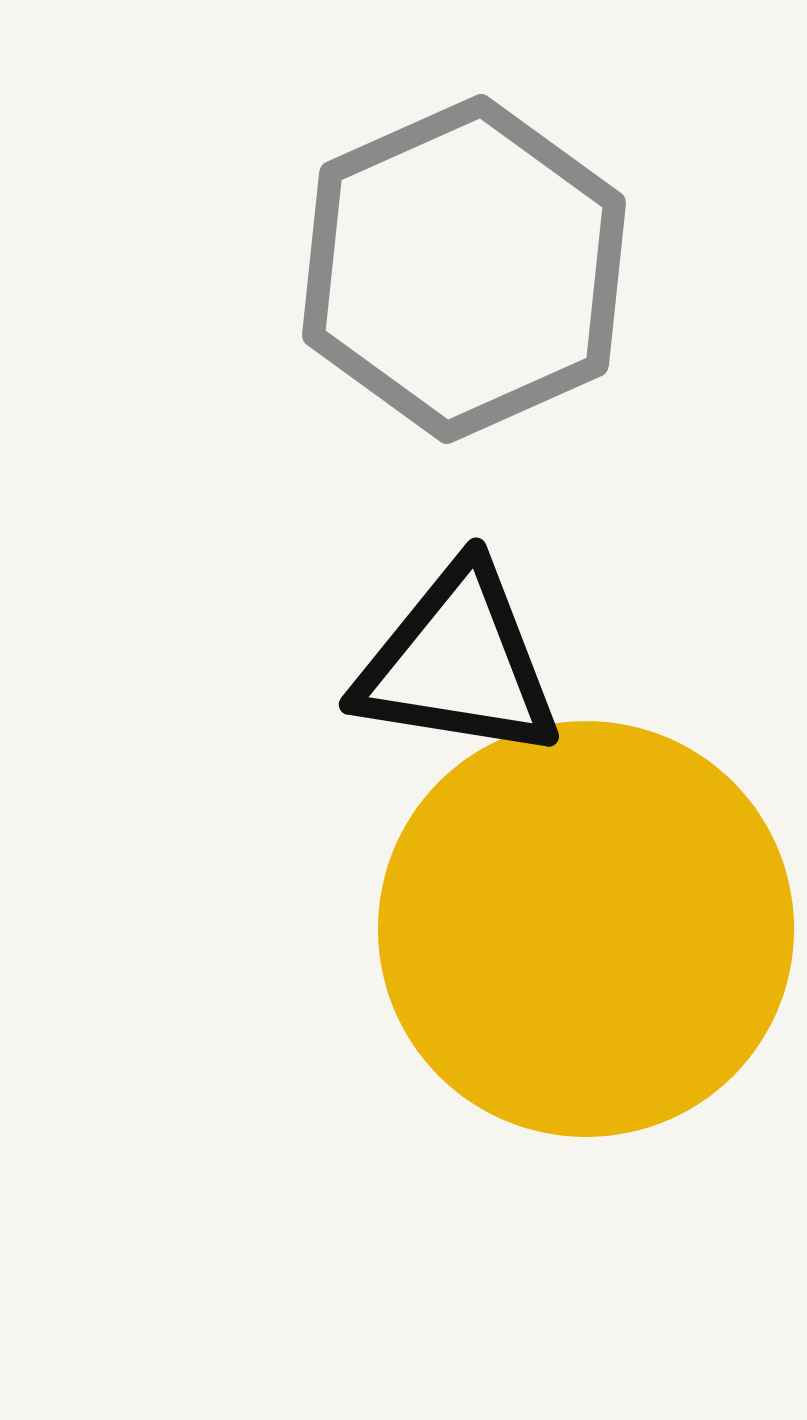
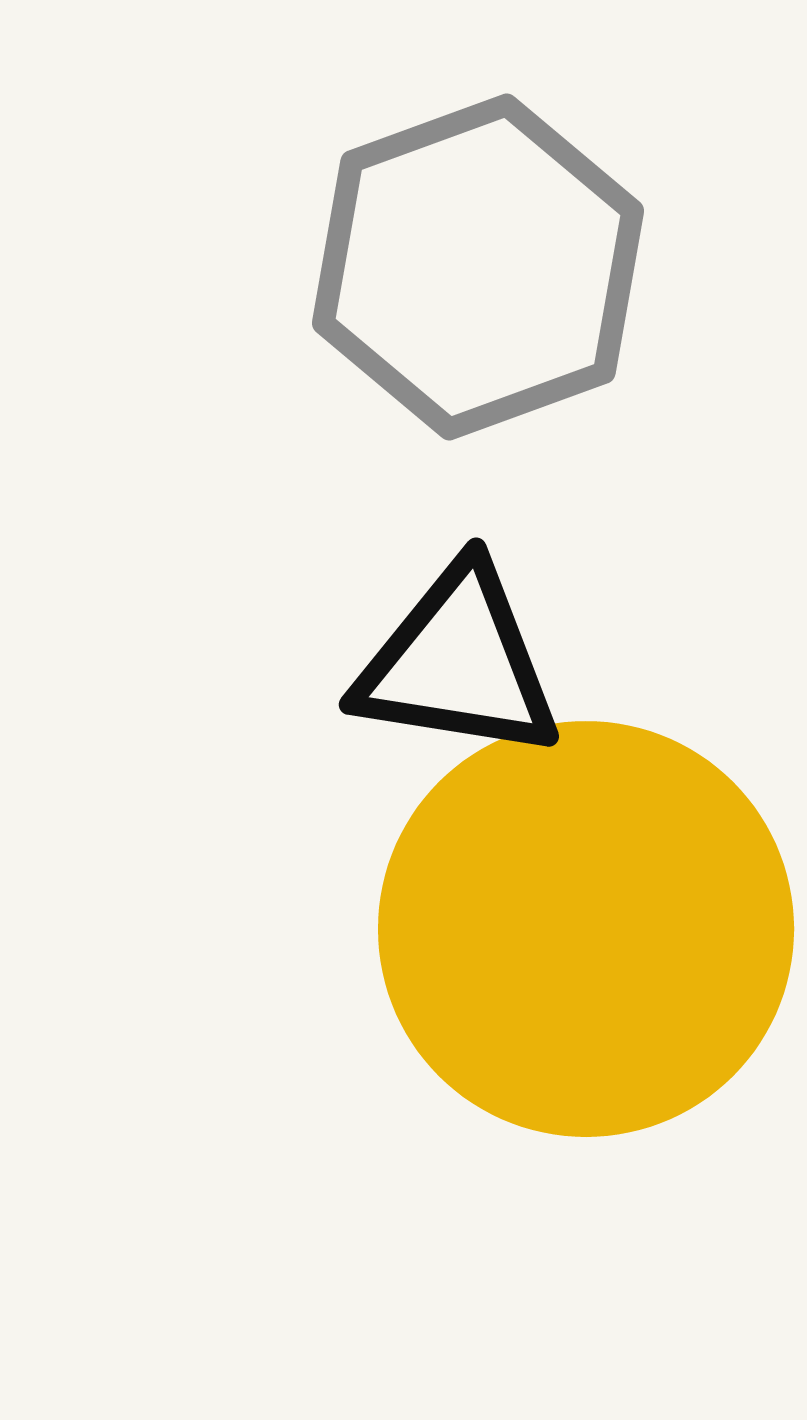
gray hexagon: moved 14 px right, 2 px up; rotated 4 degrees clockwise
